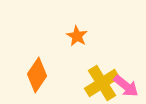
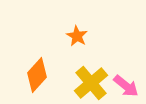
orange diamond: rotated 8 degrees clockwise
yellow cross: moved 11 px left; rotated 8 degrees counterclockwise
